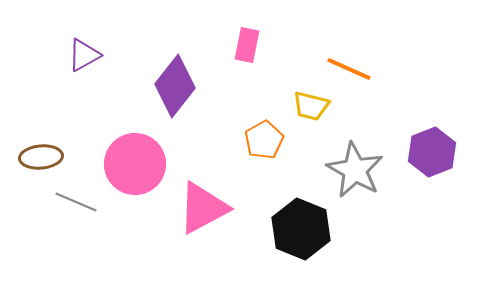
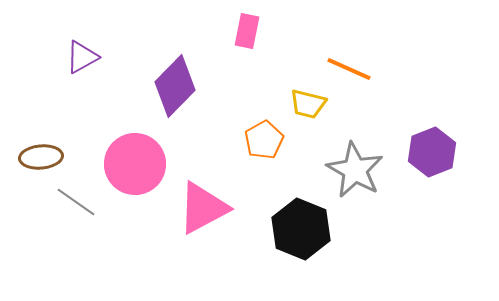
pink rectangle: moved 14 px up
purple triangle: moved 2 px left, 2 px down
purple diamond: rotated 6 degrees clockwise
yellow trapezoid: moved 3 px left, 2 px up
gray line: rotated 12 degrees clockwise
